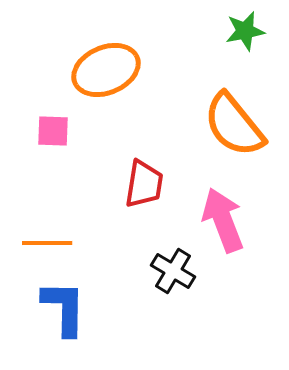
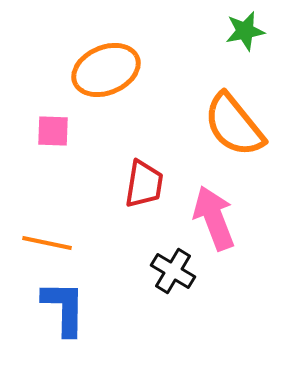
pink arrow: moved 9 px left, 2 px up
orange line: rotated 12 degrees clockwise
